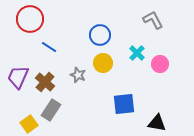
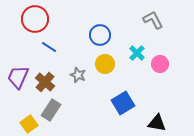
red circle: moved 5 px right
yellow circle: moved 2 px right, 1 px down
blue square: moved 1 px left, 1 px up; rotated 25 degrees counterclockwise
